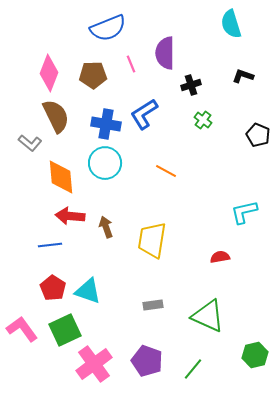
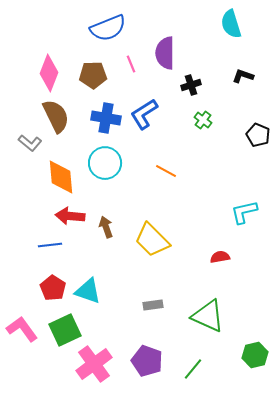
blue cross: moved 6 px up
yellow trapezoid: rotated 54 degrees counterclockwise
